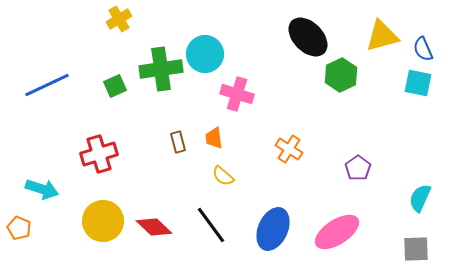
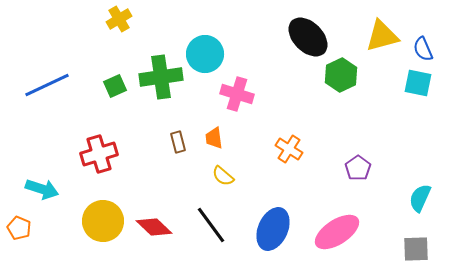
green cross: moved 8 px down
